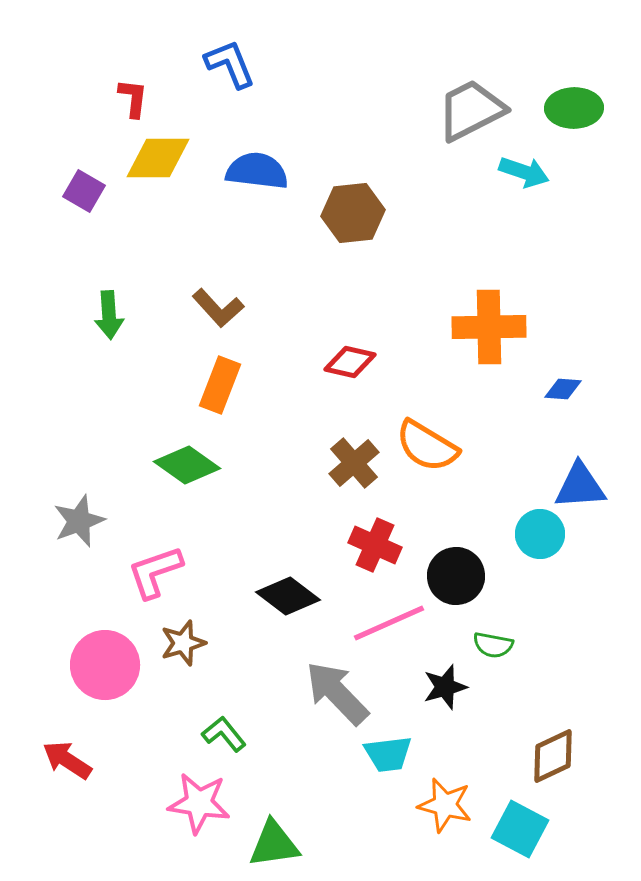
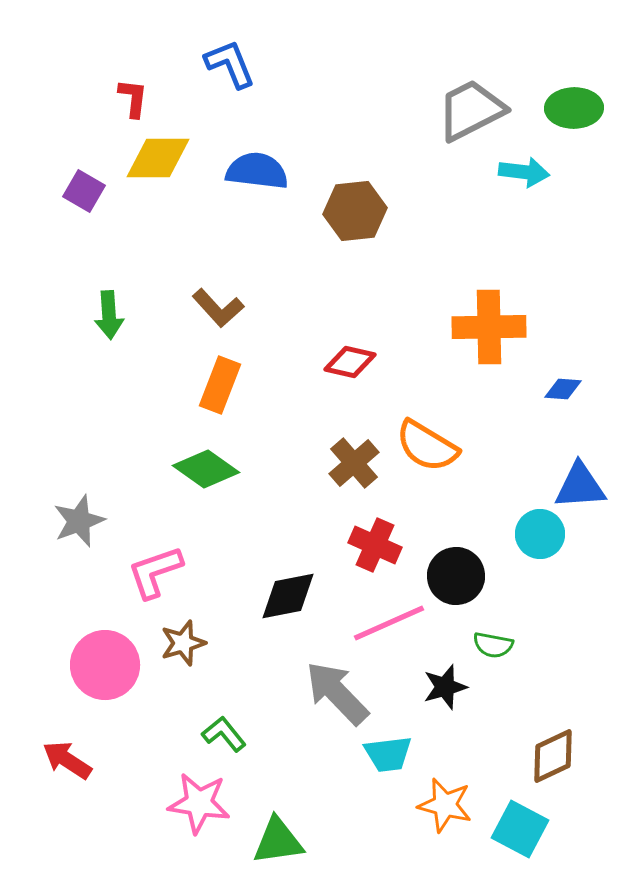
cyan arrow: rotated 12 degrees counterclockwise
brown hexagon: moved 2 px right, 2 px up
green diamond: moved 19 px right, 4 px down
black diamond: rotated 48 degrees counterclockwise
green triangle: moved 4 px right, 3 px up
